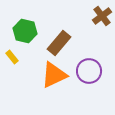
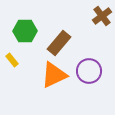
green hexagon: rotated 15 degrees counterclockwise
yellow rectangle: moved 3 px down
